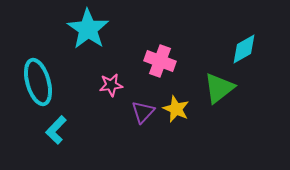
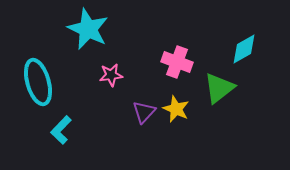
cyan star: rotated 9 degrees counterclockwise
pink cross: moved 17 px right, 1 px down
pink star: moved 10 px up
purple triangle: moved 1 px right
cyan L-shape: moved 5 px right
